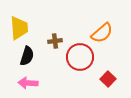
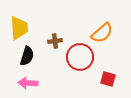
red square: rotated 28 degrees counterclockwise
